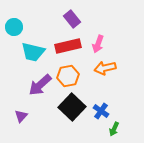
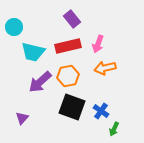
purple arrow: moved 3 px up
black square: rotated 24 degrees counterclockwise
purple triangle: moved 1 px right, 2 px down
